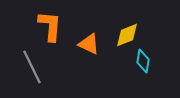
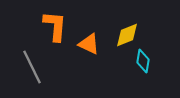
orange L-shape: moved 5 px right
